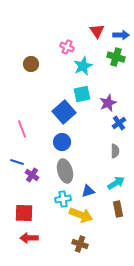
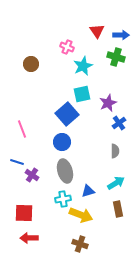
blue square: moved 3 px right, 2 px down
